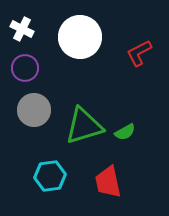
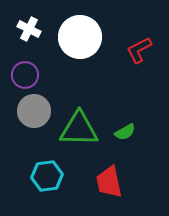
white cross: moved 7 px right
red L-shape: moved 3 px up
purple circle: moved 7 px down
gray circle: moved 1 px down
green triangle: moved 5 px left, 3 px down; rotated 18 degrees clockwise
cyan hexagon: moved 3 px left
red trapezoid: moved 1 px right
